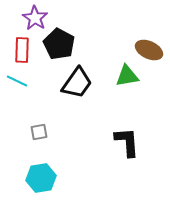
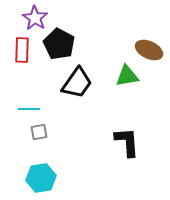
cyan line: moved 12 px right, 28 px down; rotated 25 degrees counterclockwise
